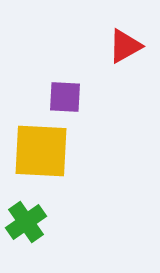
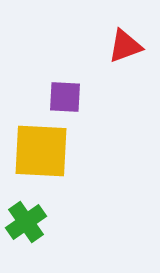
red triangle: rotated 9 degrees clockwise
